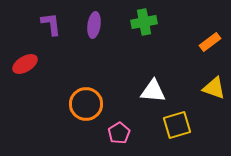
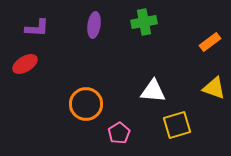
purple L-shape: moved 14 px left, 4 px down; rotated 100 degrees clockwise
